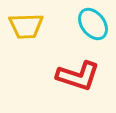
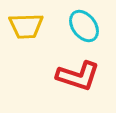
cyan ellipse: moved 9 px left, 2 px down
